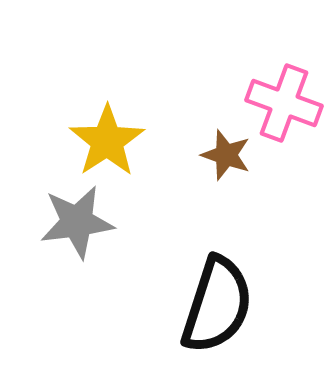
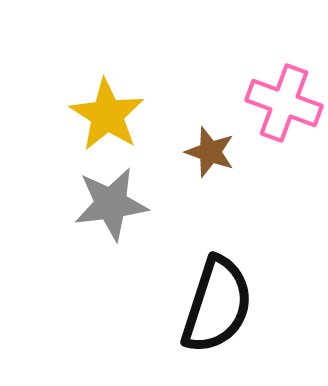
yellow star: moved 26 px up; rotated 6 degrees counterclockwise
brown star: moved 16 px left, 3 px up
gray star: moved 34 px right, 18 px up
